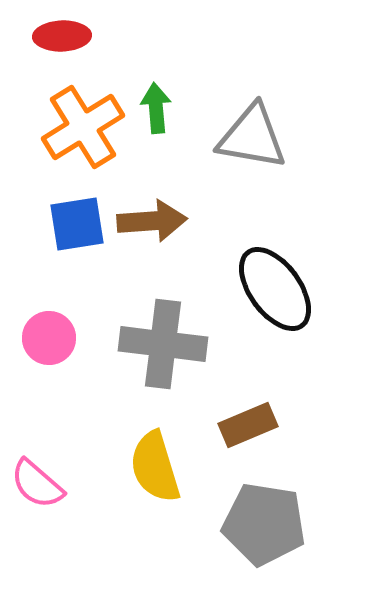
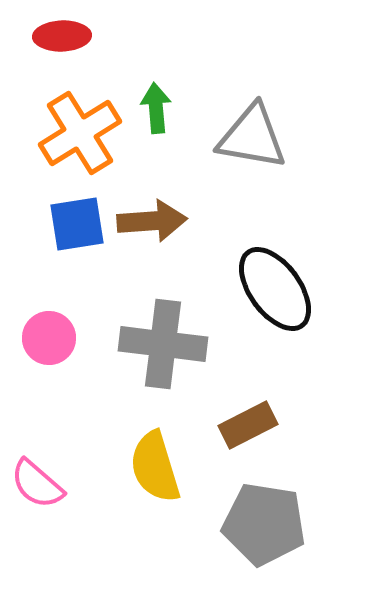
orange cross: moved 3 px left, 6 px down
brown rectangle: rotated 4 degrees counterclockwise
